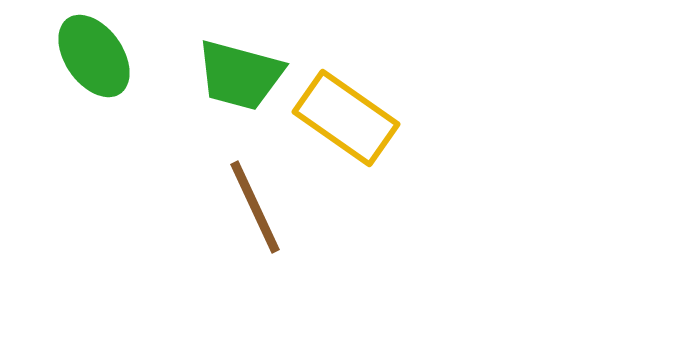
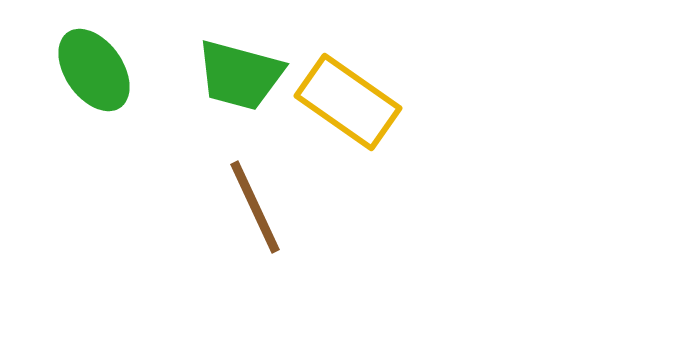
green ellipse: moved 14 px down
yellow rectangle: moved 2 px right, 16 px up
